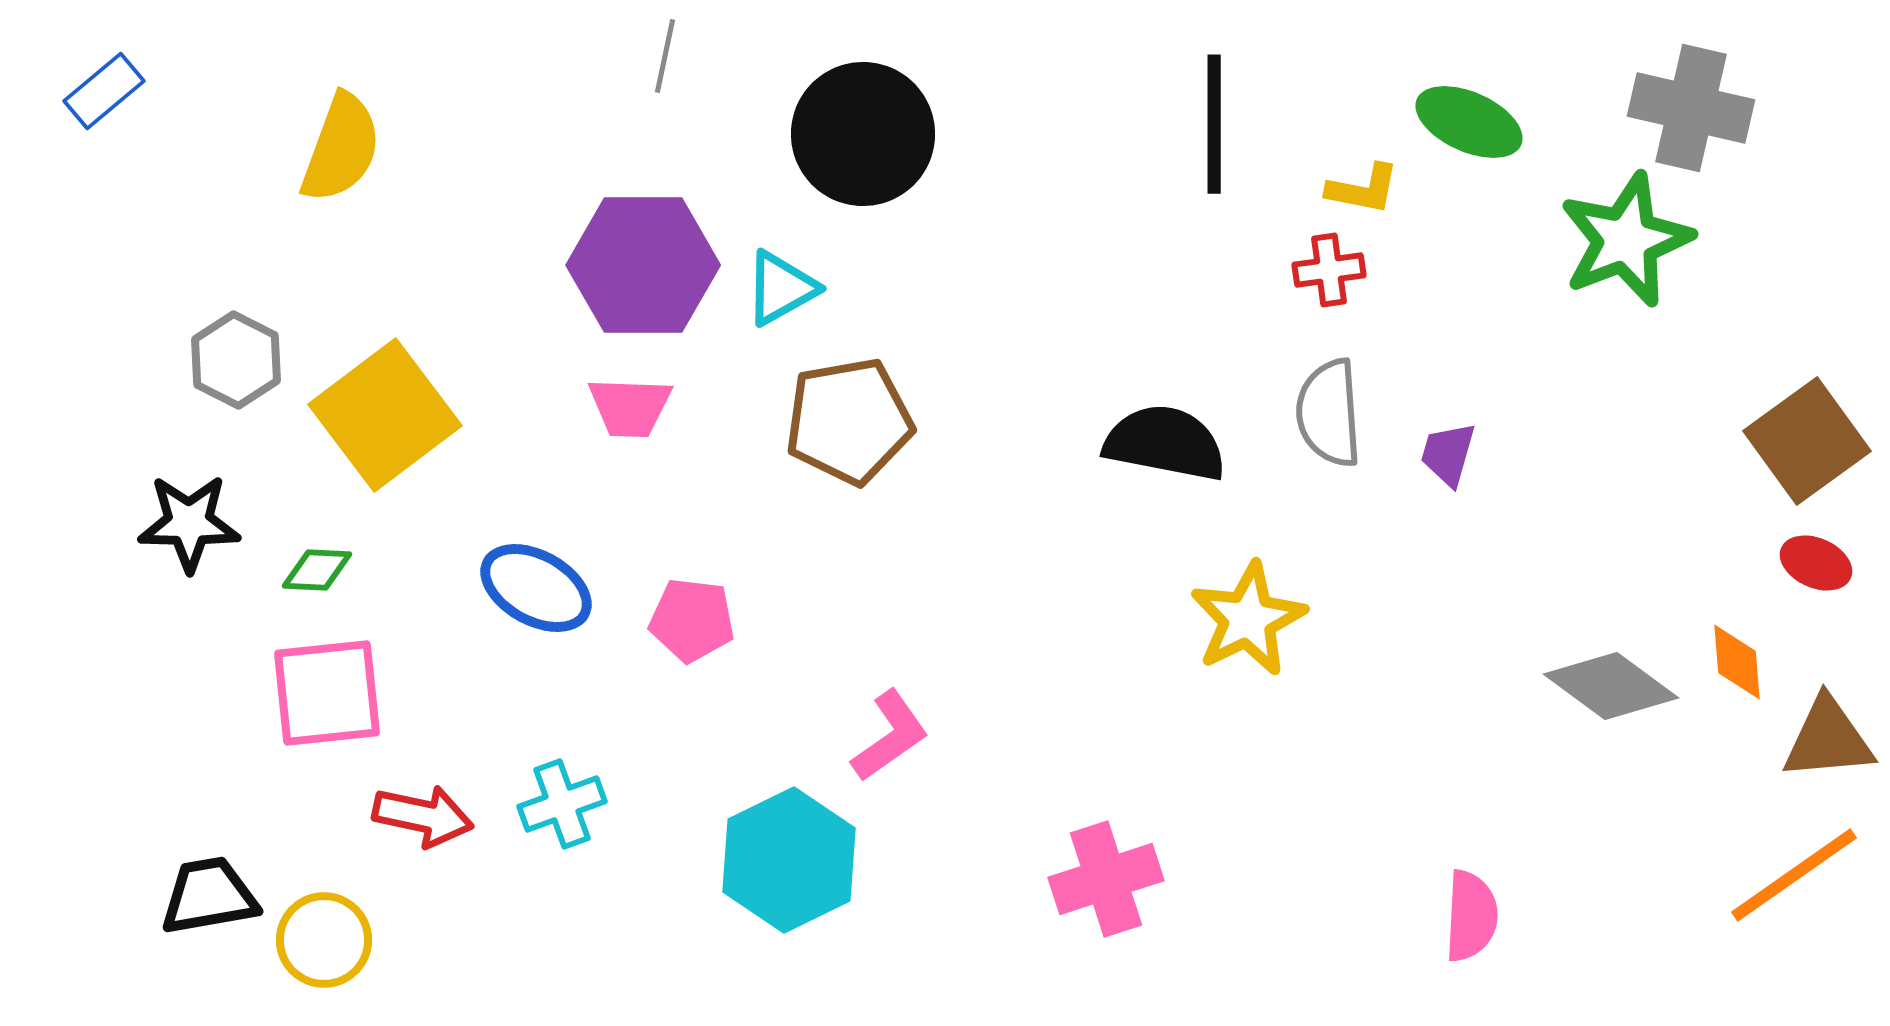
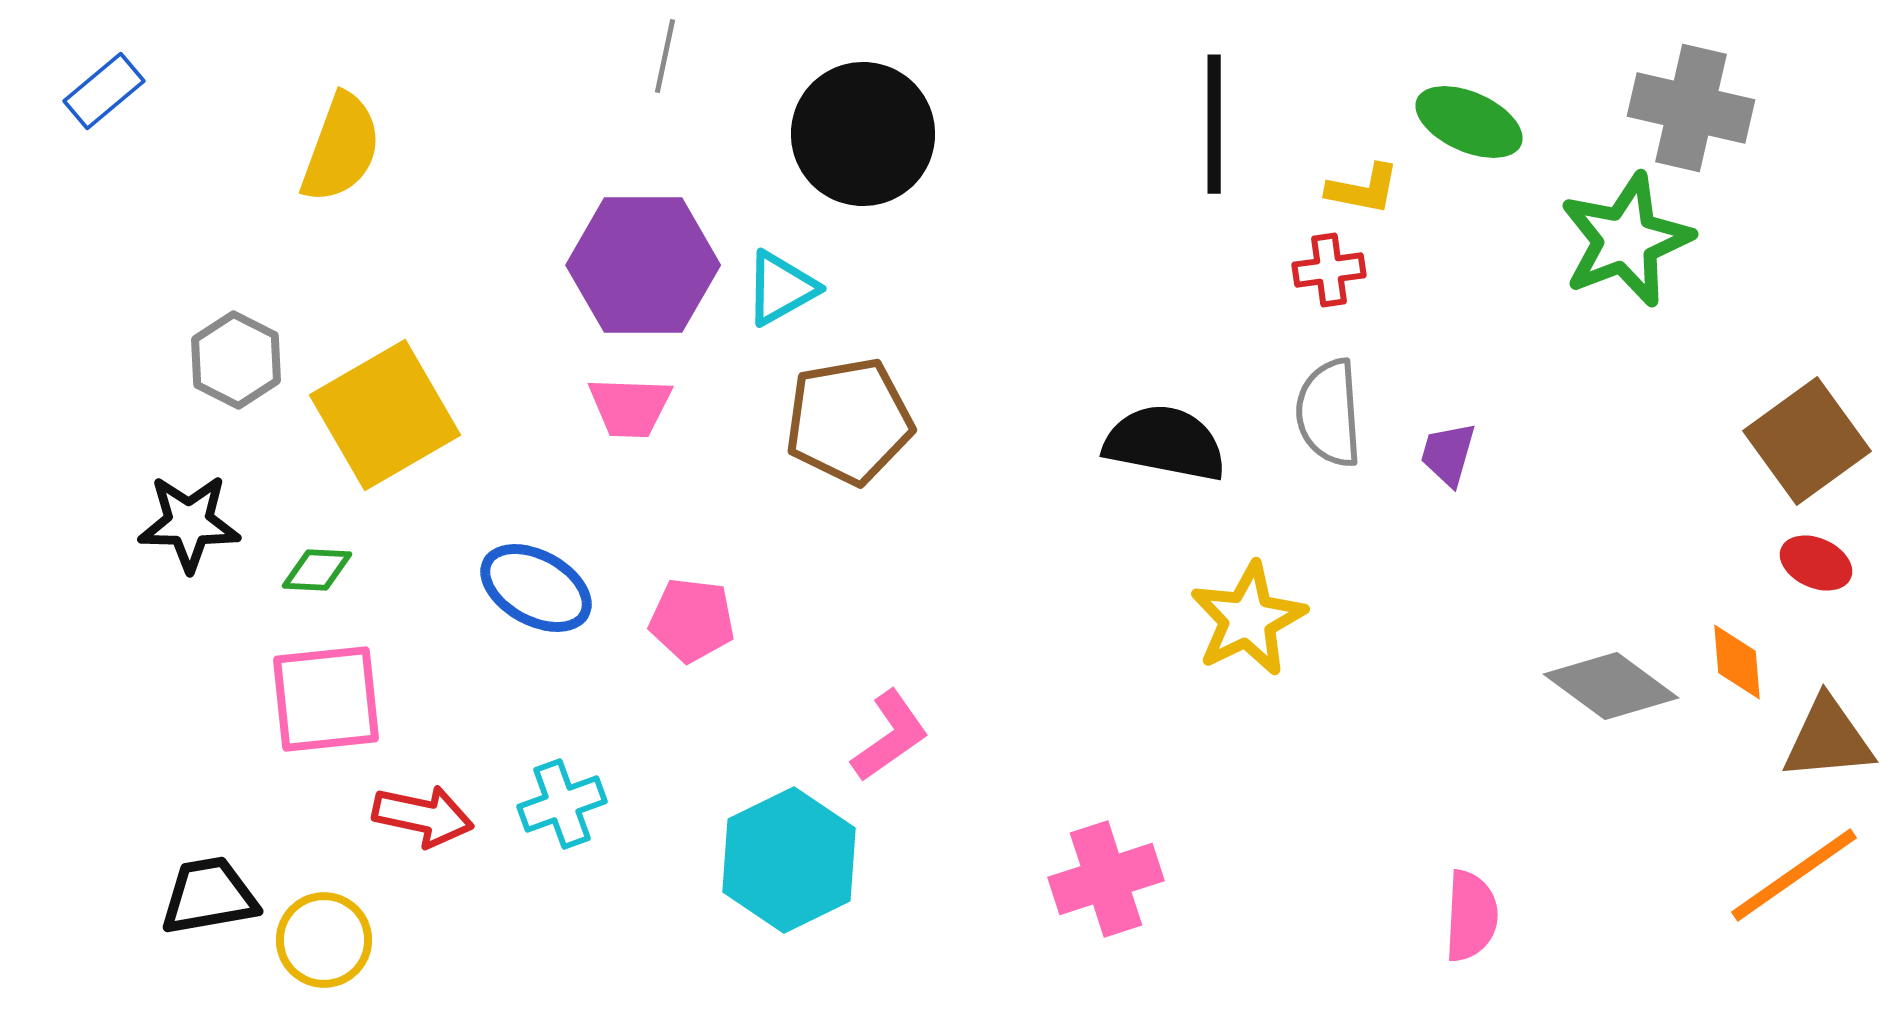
yellow square: rotated 7 degrees clockwise
pink square: moved 1 px left, 6 px down
